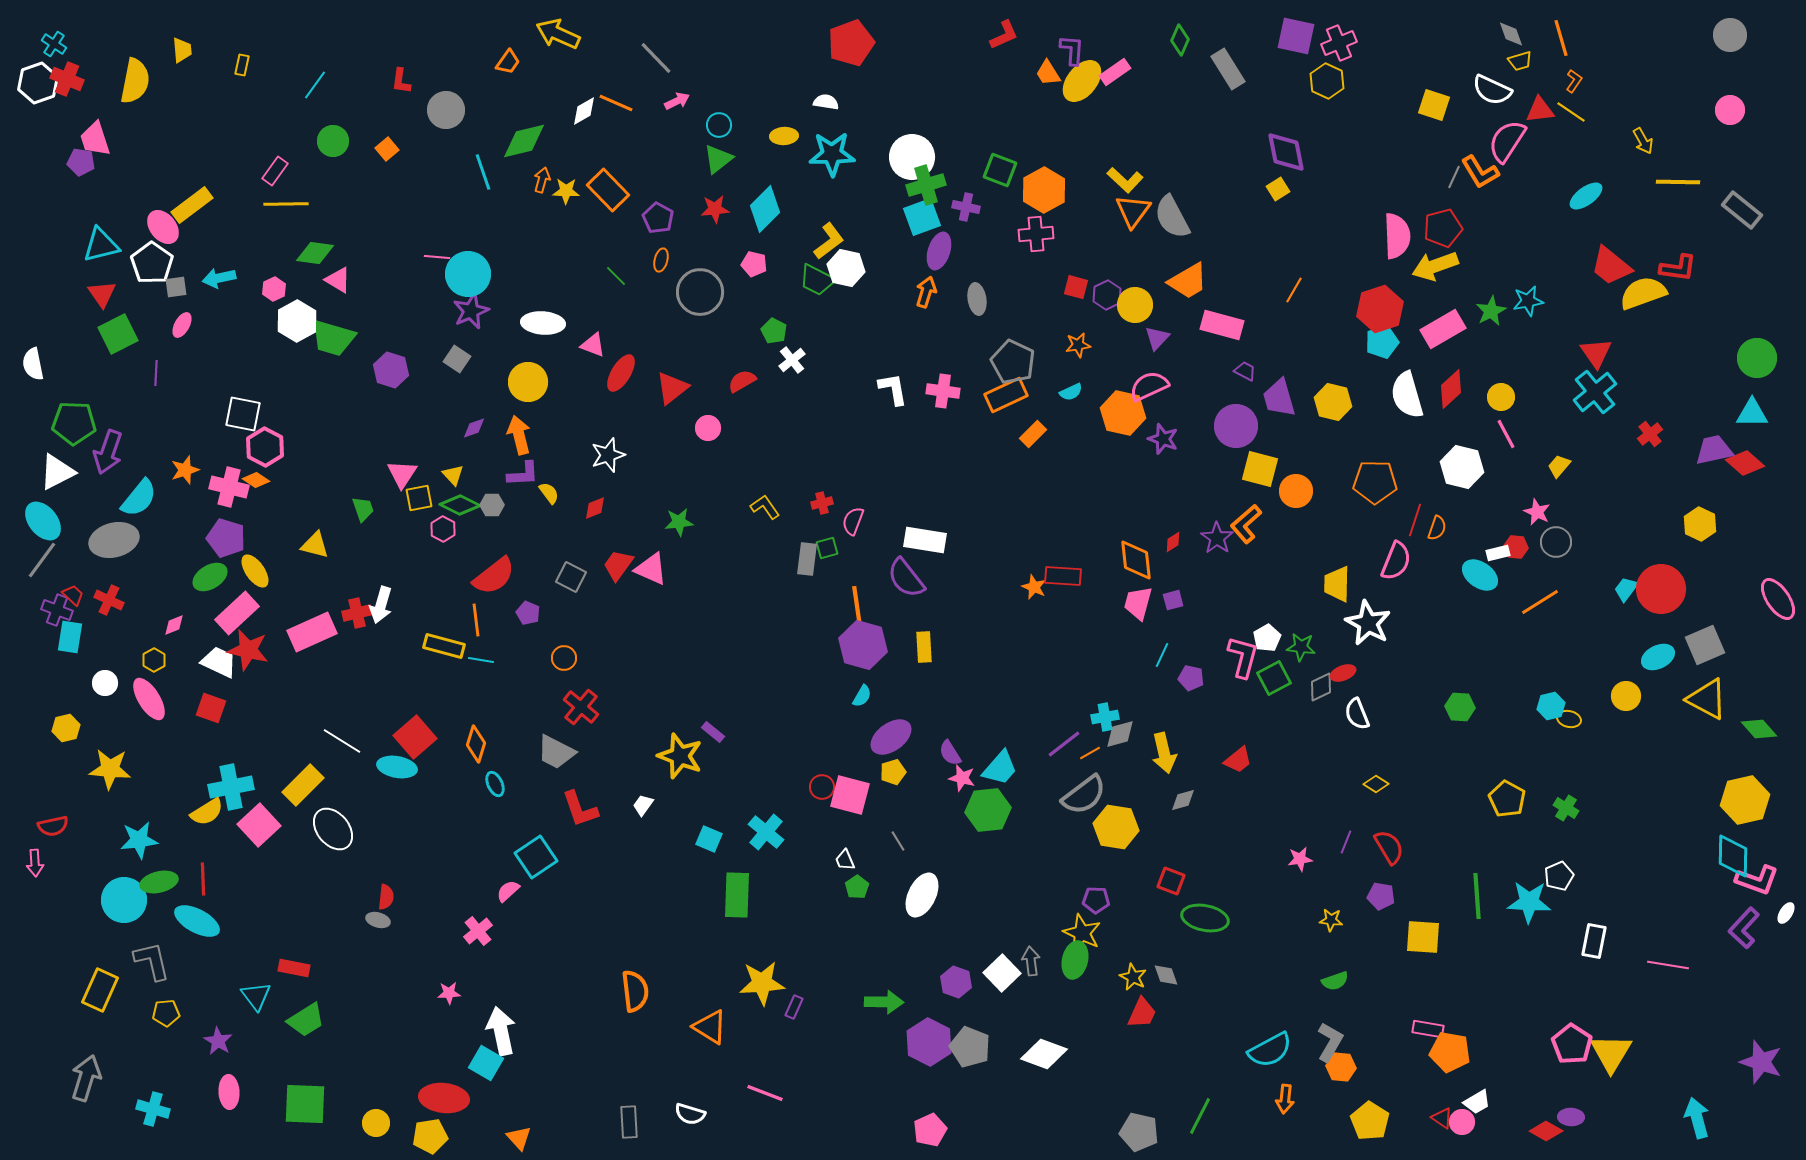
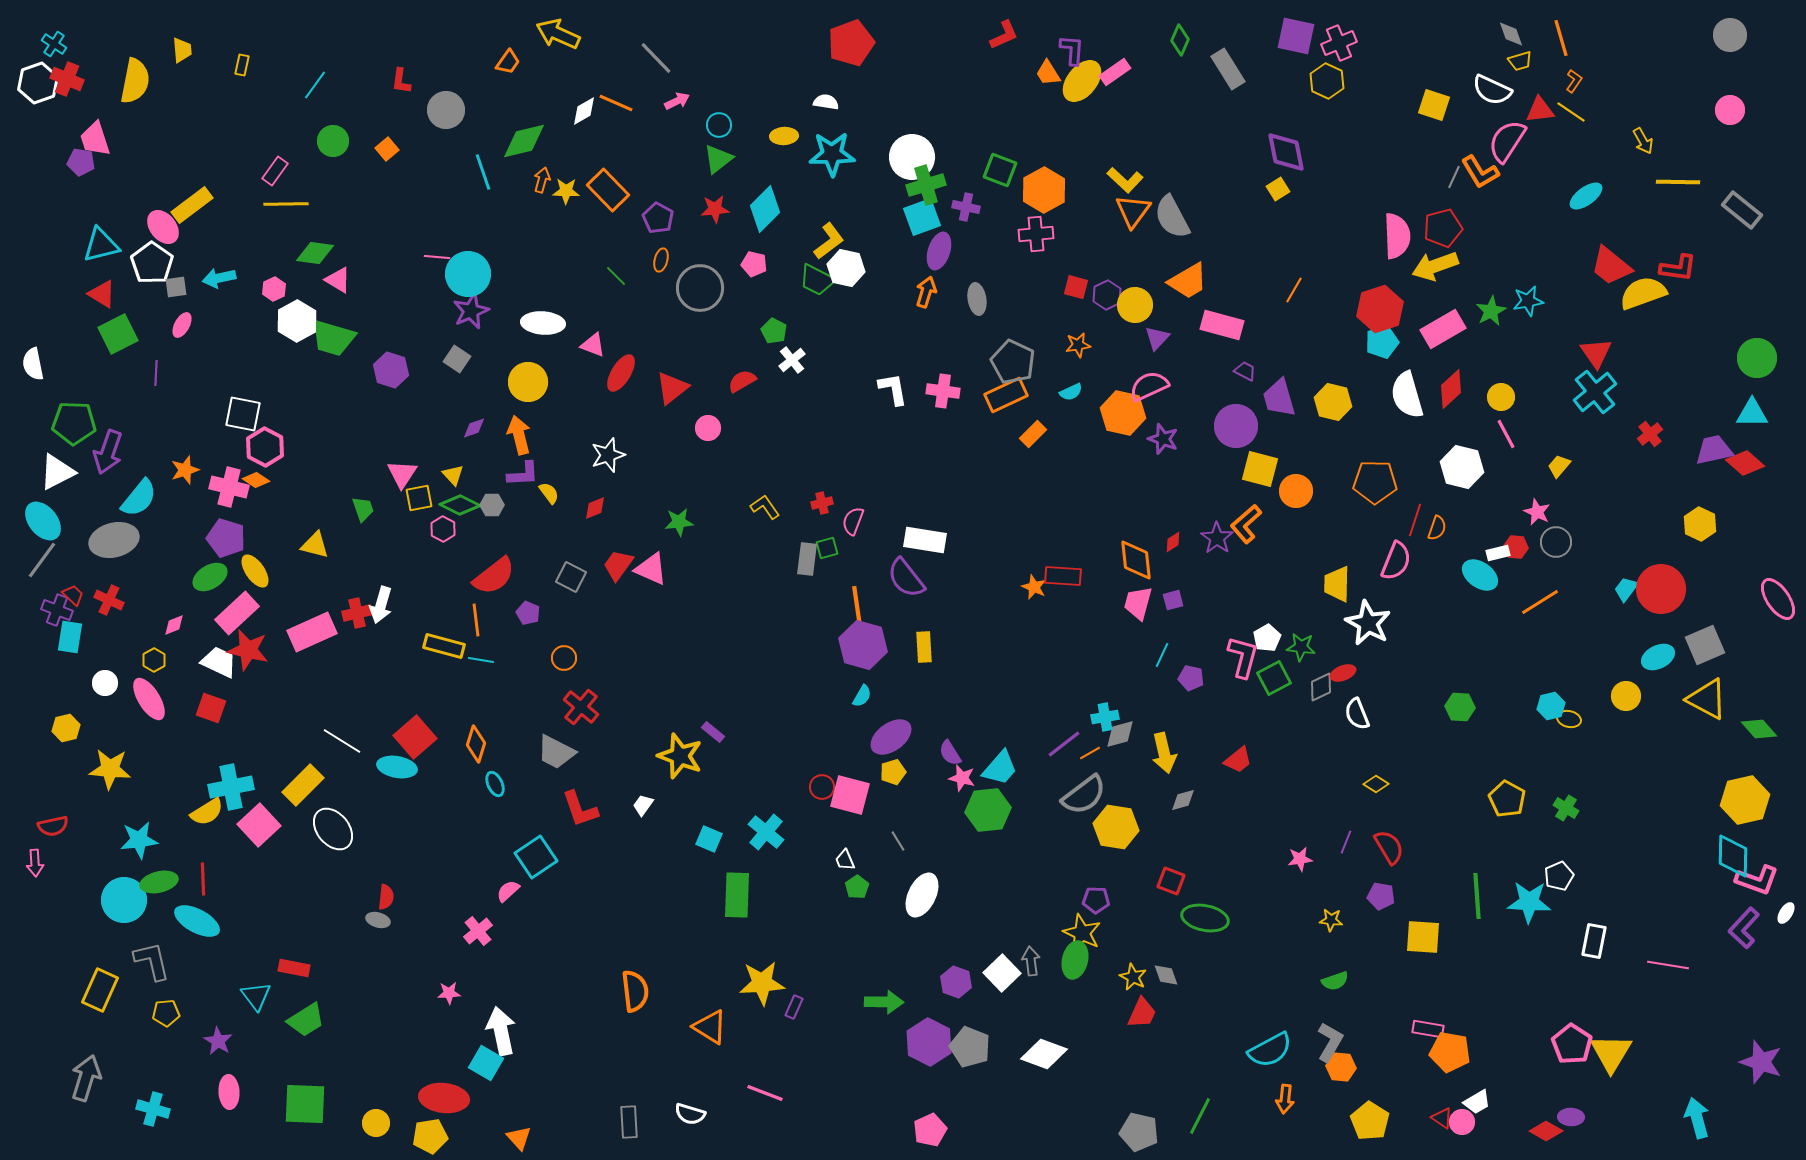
gray circle at (700, 292): moved 4 px up
red triangle at (102, 294): rotated 24 degrees counterclockwise
